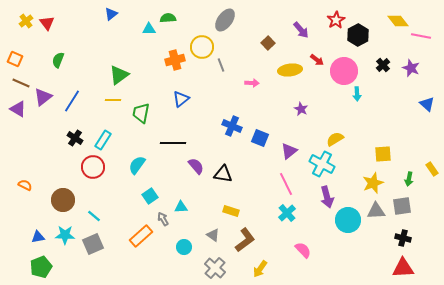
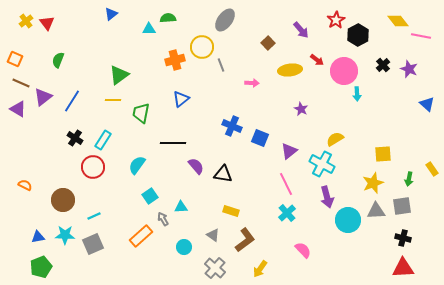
purple star at (411, 68): moved 2 px left, 1 px down
cyan line at (94, 216): rotated 64 degrees counterclockwise
